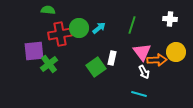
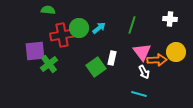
red cross: moved 2 px right, 1 px down
purple square: moved 1 px right
